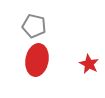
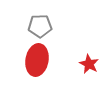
gray pentagon: moved 6 px right; rotated 15 degrees counterclockwise
